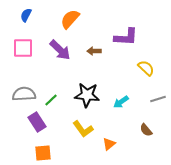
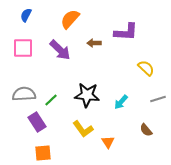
purple L-shape: moved 5 px up
brown arrow: moved 8 px up
cyan arrow: rotated 14 degrees counterclockwise
orange triangle: moved 1 px left, 2 px up; rotated 24 degrees counterclockwise
